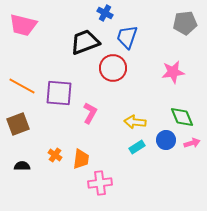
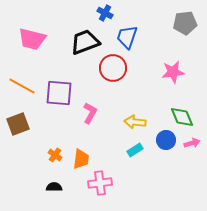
pink trapezoid: moved 9 px right, 14 px down
cyan rectangle: moved 2 px left, 3 px down
black semicircle: moved 32 px right, 21 px down
